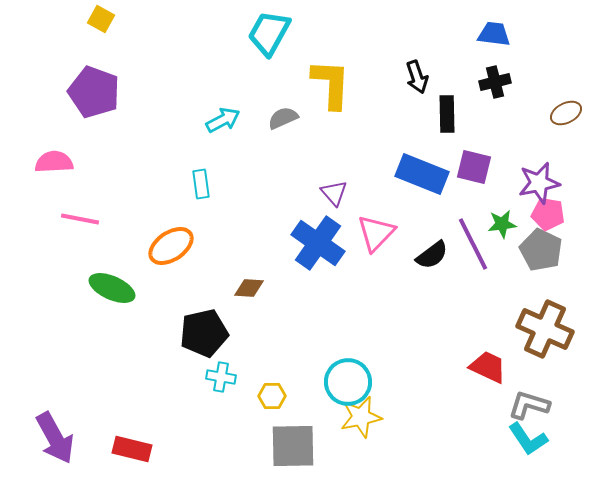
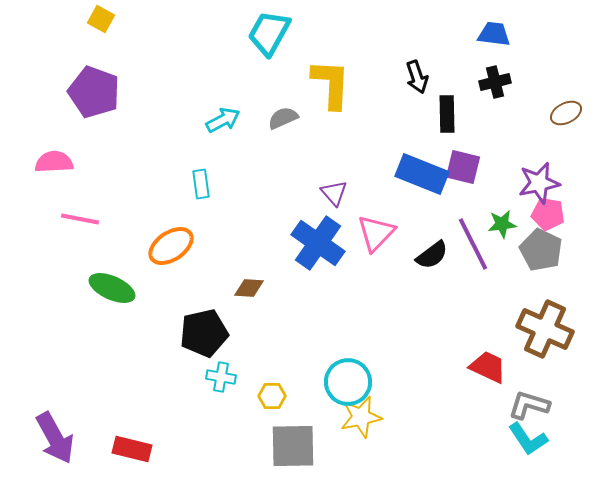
purple square: moved 11 px left
